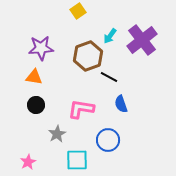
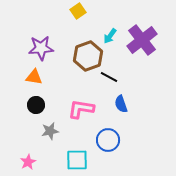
gray star: moved 7 px left, 3 px up; rotated 18 degrees clockwise
